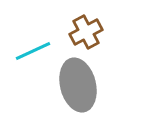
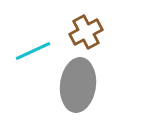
gray ellipse: rotated 21 degrees clockwise
